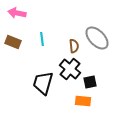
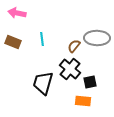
gray ellipse: rotated 45 degrees counterclockwise
brown semicircle: rotated 136 degrees counterclockwise
